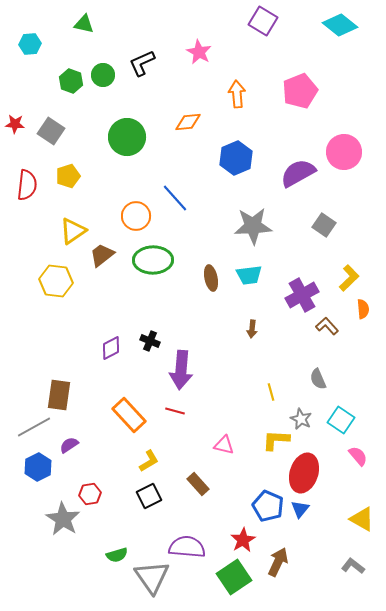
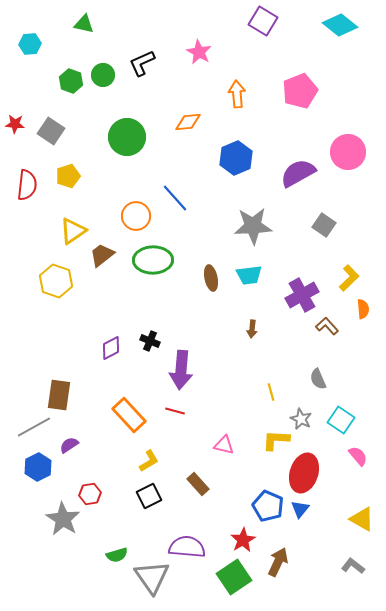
pink circle at (344, 152): moved 4 px right
yellow hexagon at (56, 281): rotated 12 degrees clockwise
